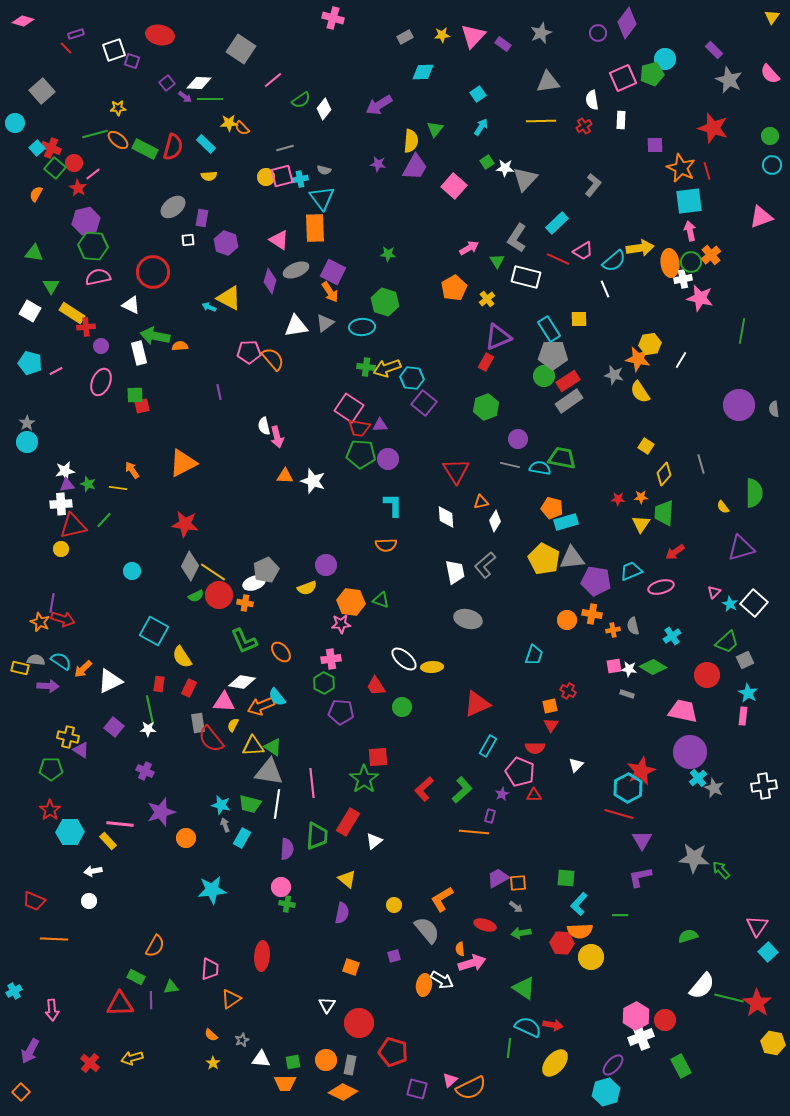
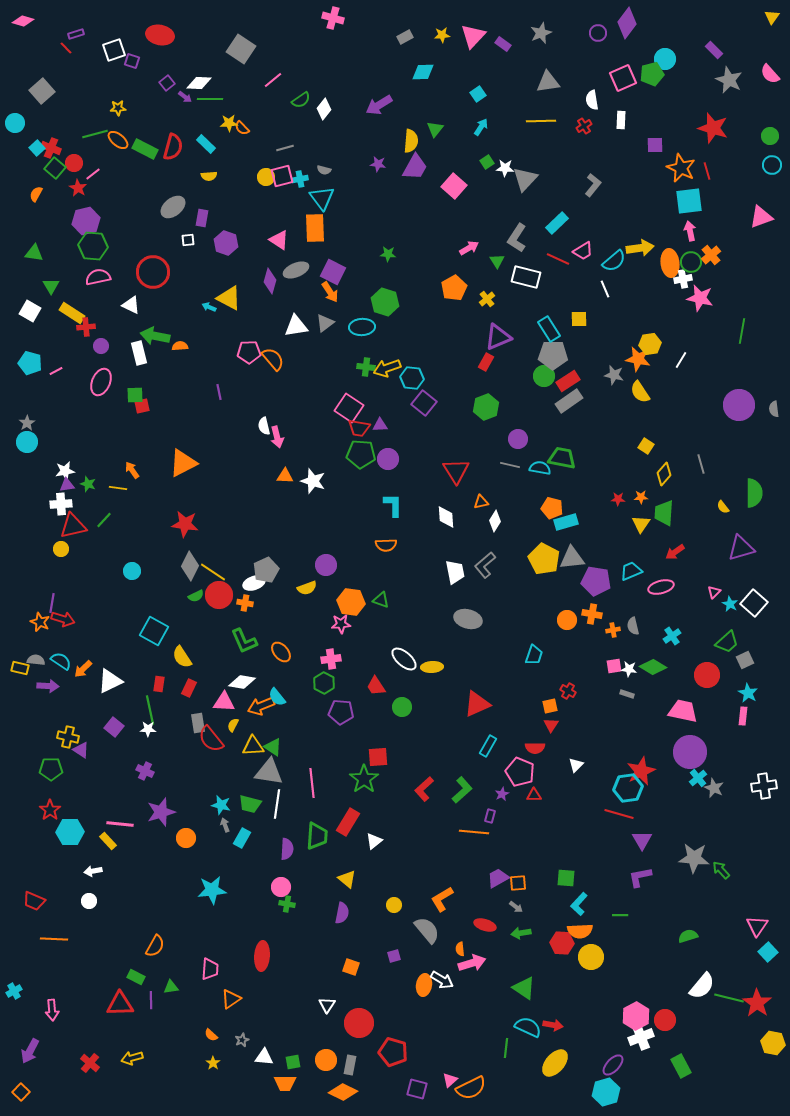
cyan hexagon at (628, 788): rotated 20 degrees clockwise
green line at (509, 1048): moved 3 px left
white triangle at (261, 1059): moved 3 px right, 2 px up
